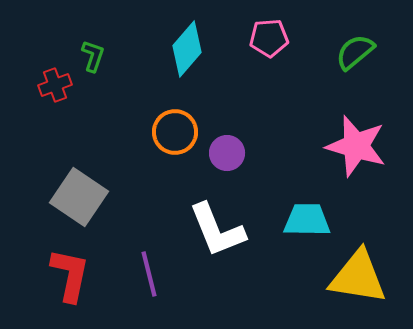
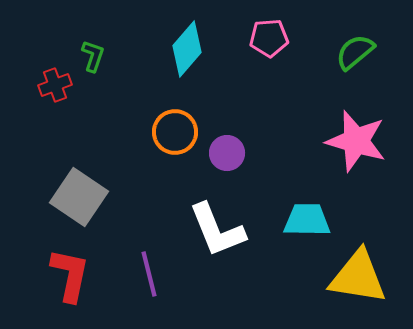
pink star: moved 5 px up
